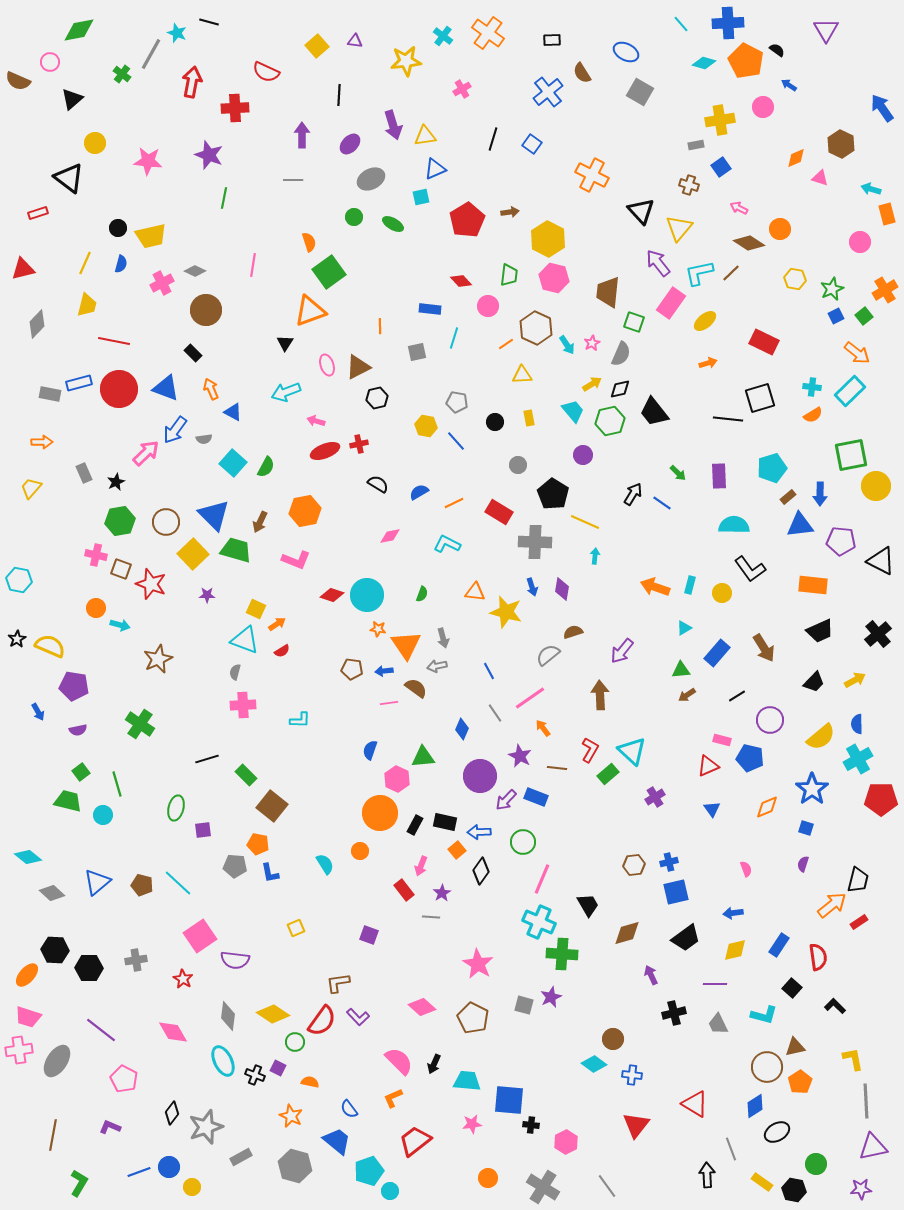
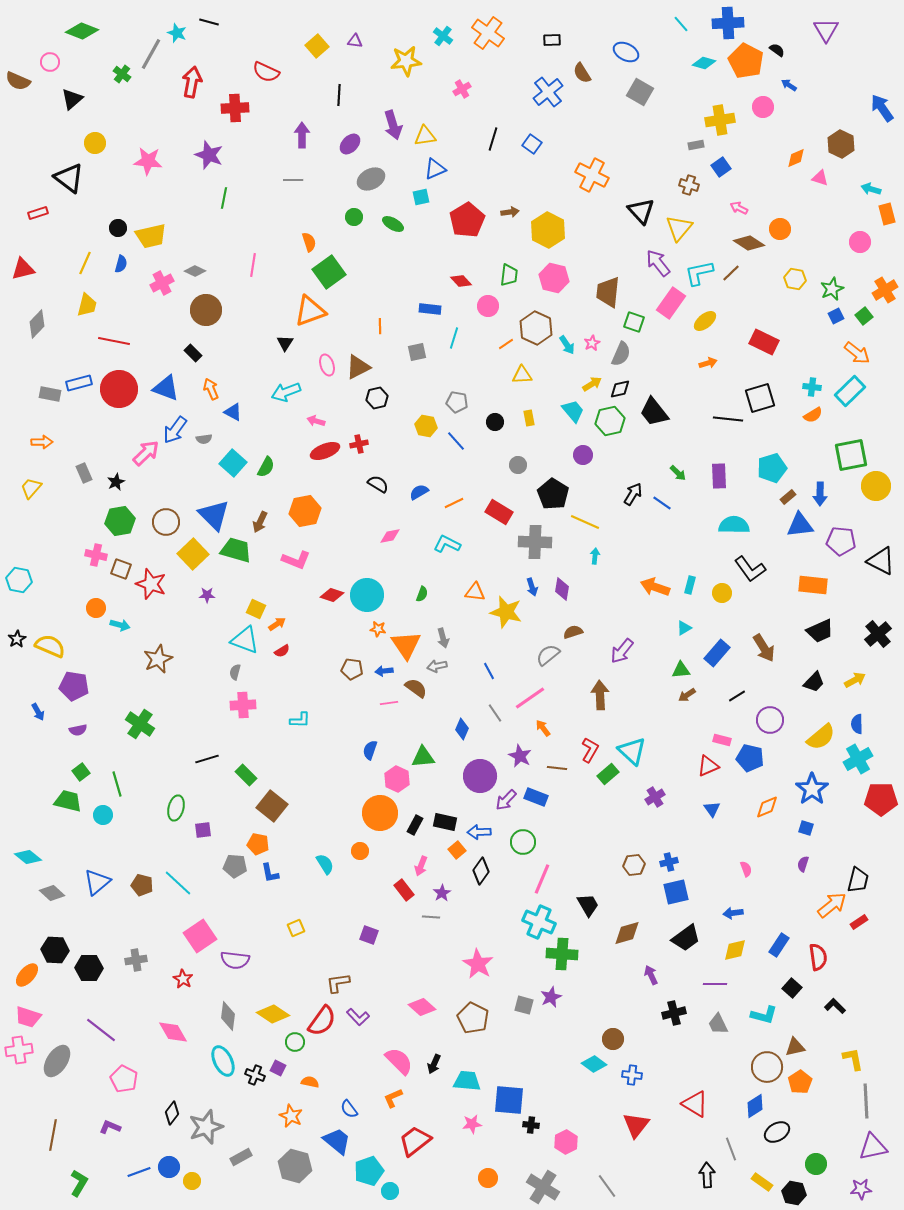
green diamond at (79, 30): moved 3 px right, 1 px down; rotated 32 degrees clockwise
yellow hexagon at (548, 239): moved 9 px up
yellow circle at (192, 1187): moved 6 px up
black hexagon at (794, 1190): moved 3 px down
